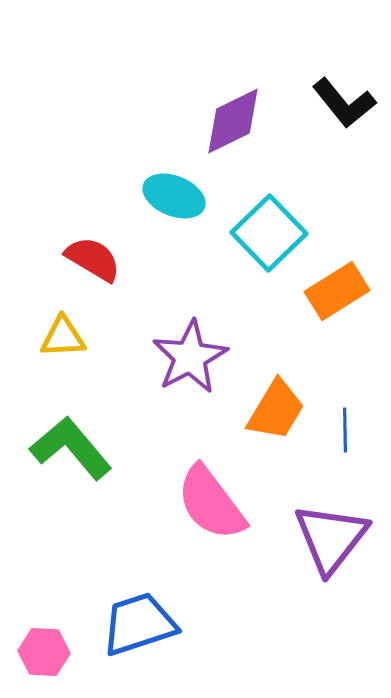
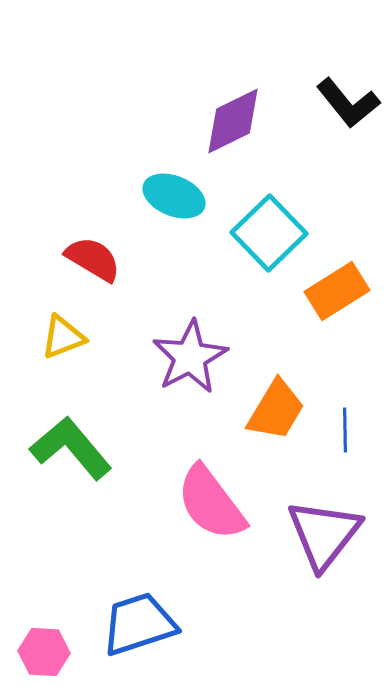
black L-shape: moved 4 px right
yellow triangle: rotated 18 degrees counterclockwise
purple triangle: moved 7 px left, 4 px up
